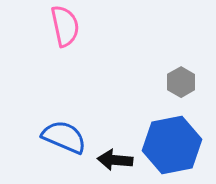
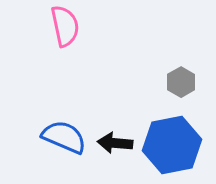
black arrow: moved 17 px up
